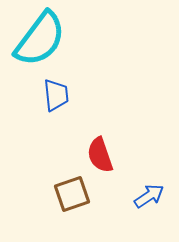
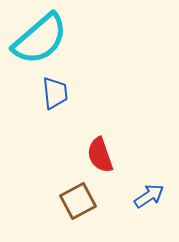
cyan semicircle: rotated 12 degrees clockwise
blue trapezoid: moved 1 px left, 2 px up
brown square: moved 6 px right, 7 px down; rotated 9 degrees counterclockwise
